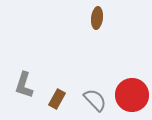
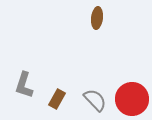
red circle: moved 4 px down
